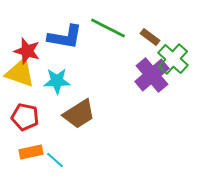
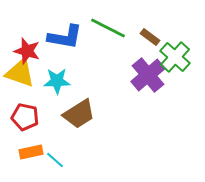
green cross: moved 2 px right, 2 px up
purple cross: moved 4 px left
